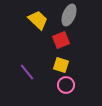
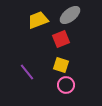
gray ellipse: moved 1 px right; rotated 30 degrees clockwise
yellow trapezoid: rotated 65 degrees counterclockwise
red square: moved 1 px up
